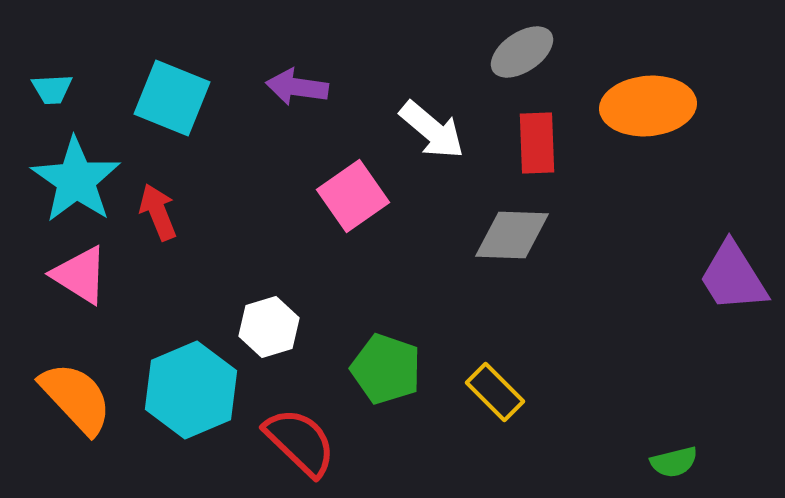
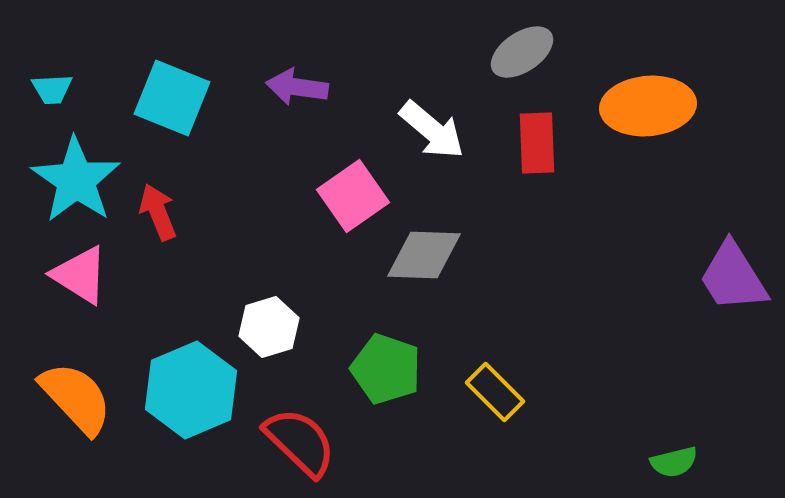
gray diamond: moved 88 px left, 20 px down
